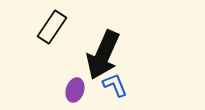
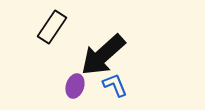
black arrow: rotated 24 degrees clockwise
purple ellipse: moved 4 px up
